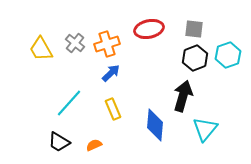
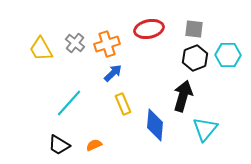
cyan hexagon: rotated 20 degrees clockwise
blue arrow: moved 2 px right
yellow rectangle: moved 10 px right, 5 px up
black trapezoid: moved 3 px down
